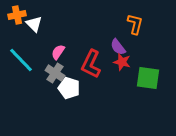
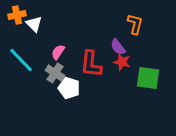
red L-shape: rotated 20 degrees counterclockwise
